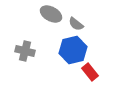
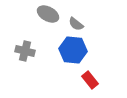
gray ellipse: moved 3 px left
blue hexagon: rotated 20 degrees clockwise
red rectangle: moved 8 px down
